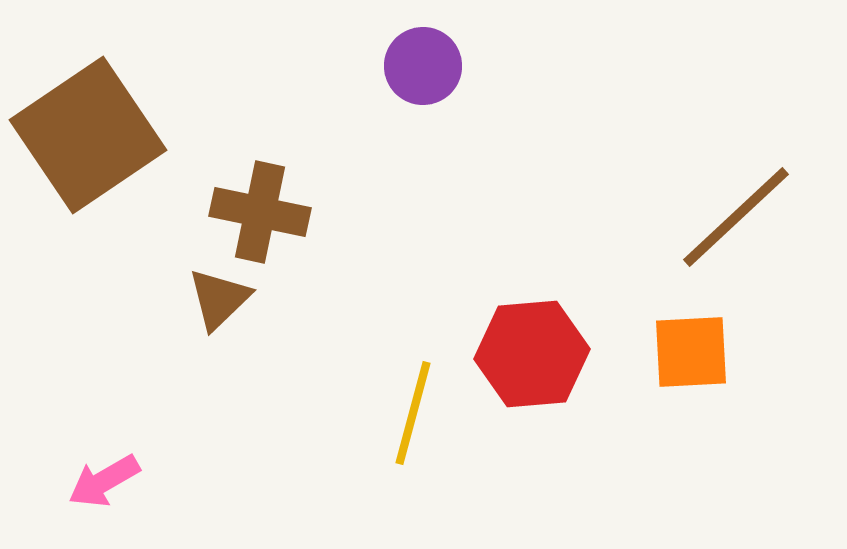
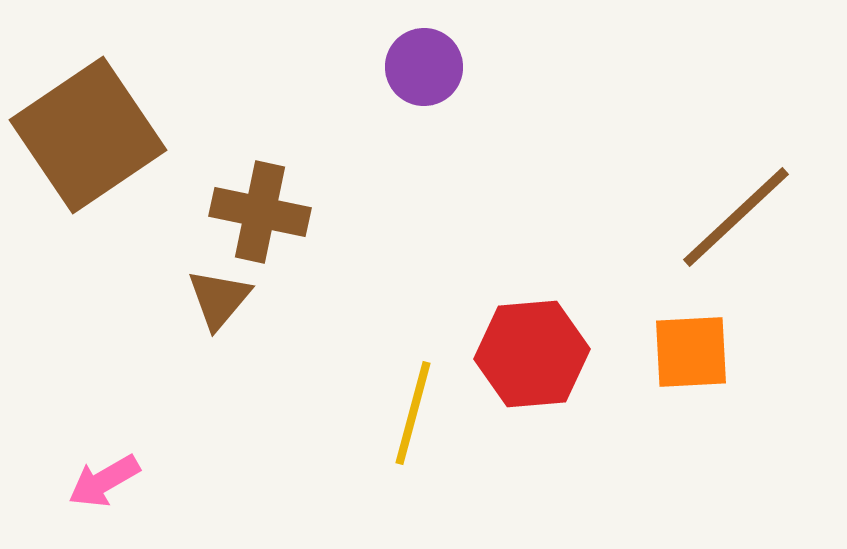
purple circle: moved 1 px right, 1 px down
brown triangle: rotated 6 degrees counterclockwise
